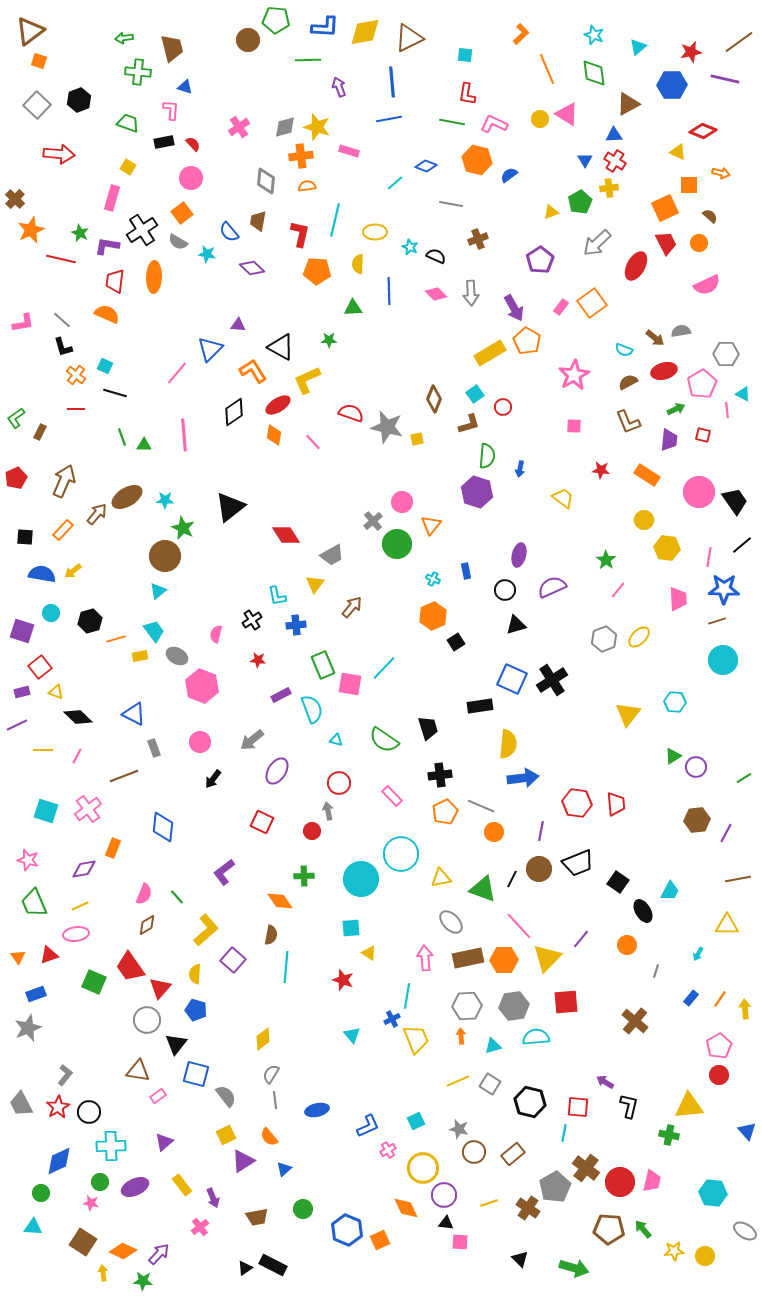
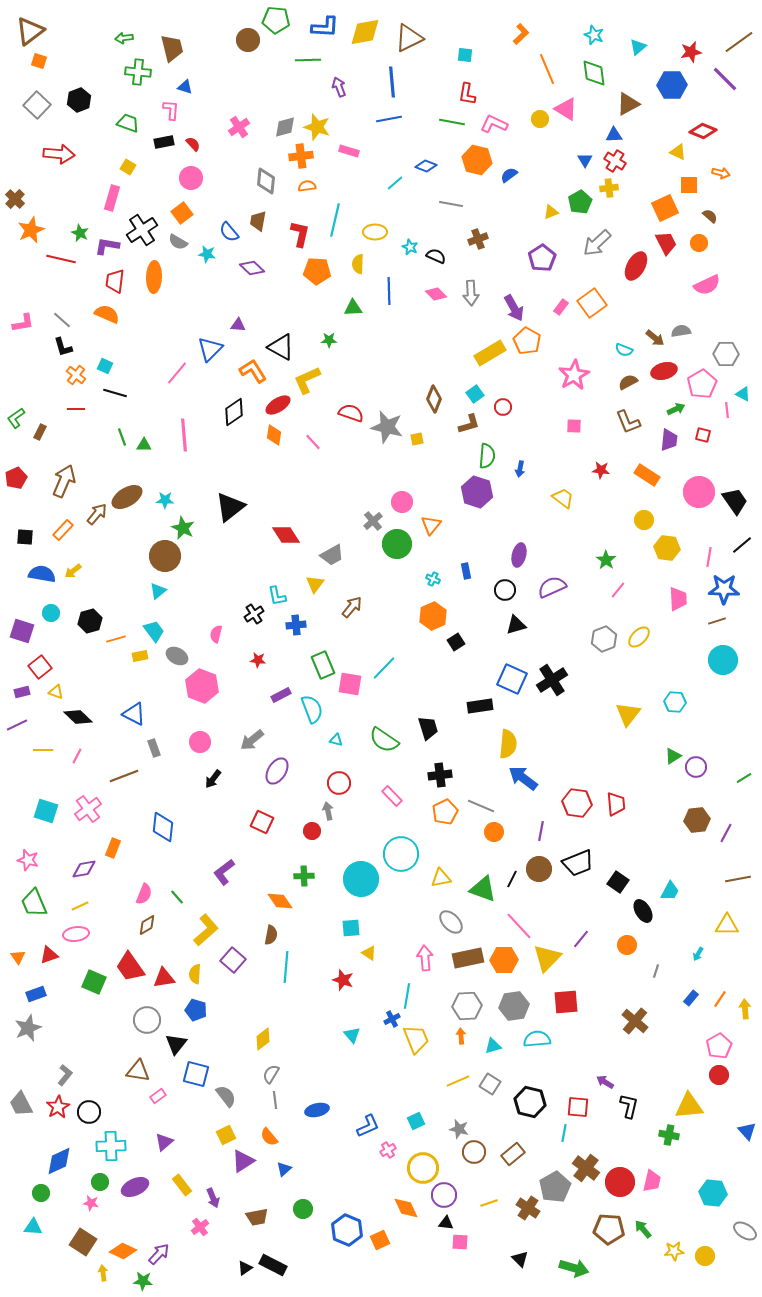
purple line at (725, 79): rotated 32 degrees clockwise
pink triangle at (567, 114): moved 1 px left, 5 px up
purple pentagon at (540, 260): moved 2 px right, 2 px up
black cross at (252, 620): moved 2 px right, 6 px up
blue arrow at (523, 778): rotated 136 degrees counterclockwise
red triangle at (160, 988): moved 4 px right, 10 px up; rotated 40 degrees clockwise
cyan semicircle at (536, 1037): moved 1 px right, 2 px down
